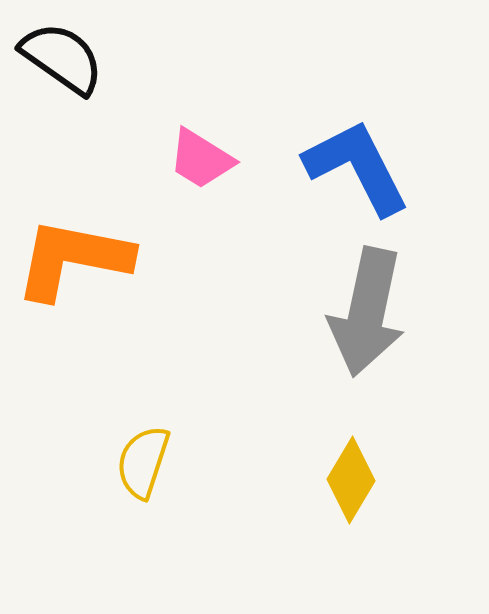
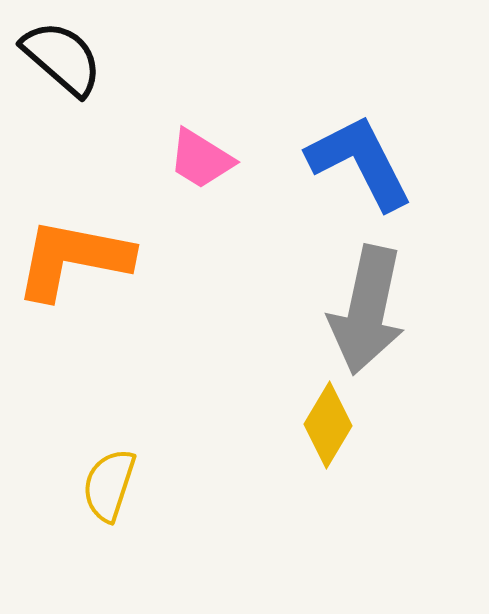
black semicircle: rotated 6 degrees clockwise
blue L-shape: moved 3 px right, 5 px up
gray arrow: moved 2 px up
yellow semicircle: moved 34 px left, 23 px down
yellow diamond: moved 23 px left, 55 px up
